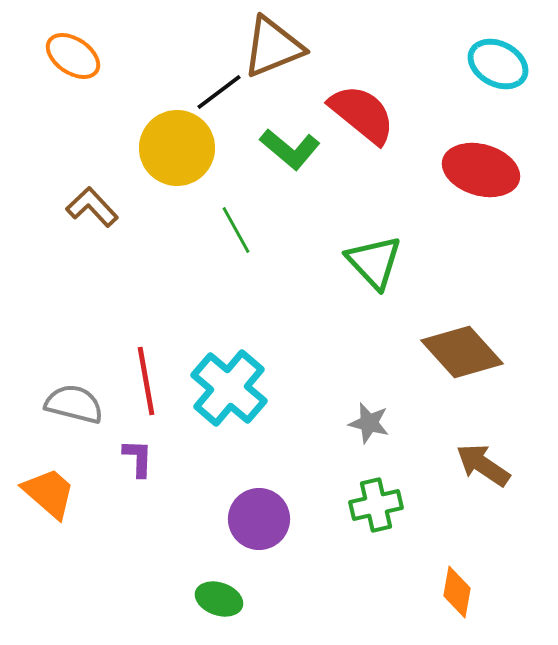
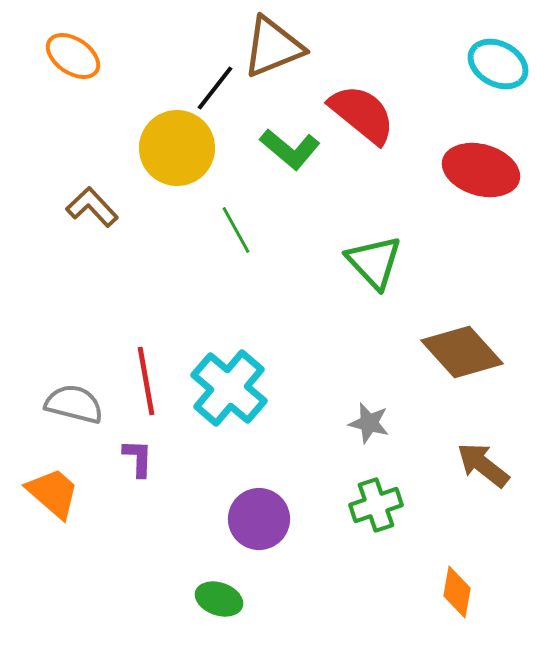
black line: moved 4 px left, 4 px up; rotated 15 degrees counterclockwise
brown arrow: rotated 4 degrees clockwise
orange trapezoid: moved 4 px right
green cross: rotated 6 degrees counterclockwise
